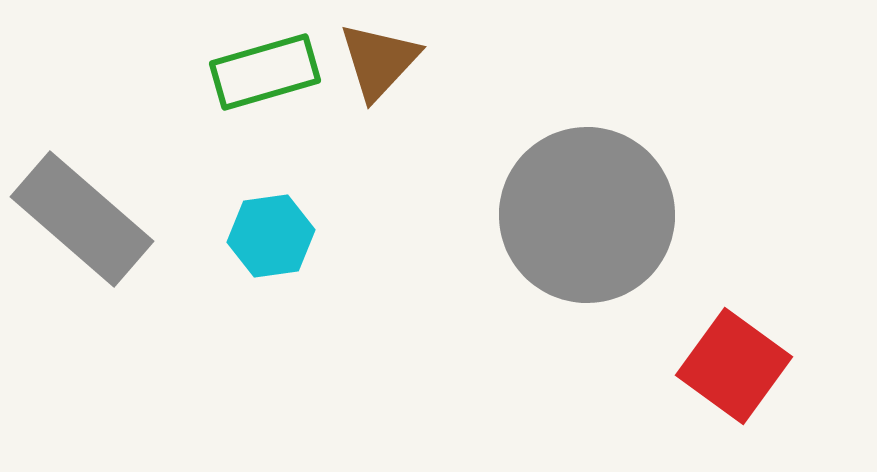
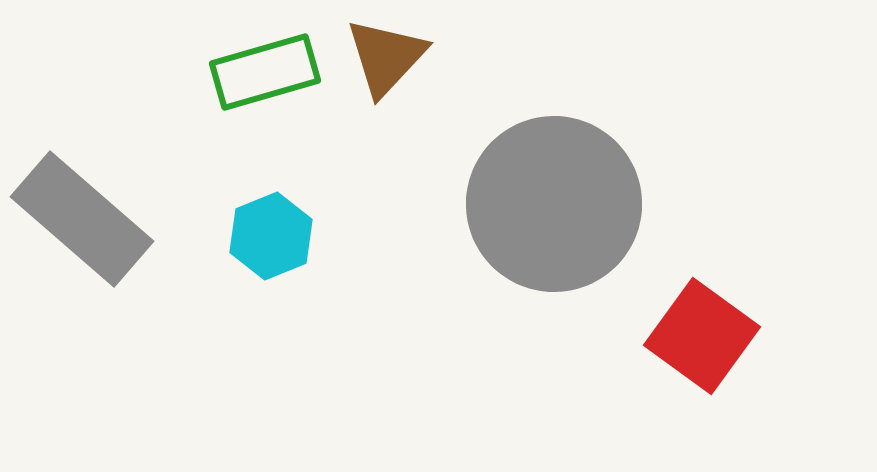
brown triangle: moved 7 px right, 4 px up
gray circle: moved 33 px left, 11 px up
cyan hexagon: rotated 14 degrees counterclockwise
red square: moved 32 px left, 30 px up
